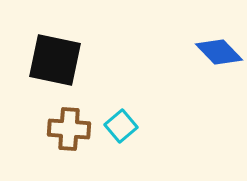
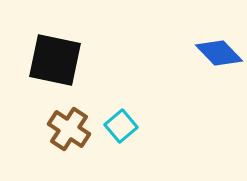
blue diamond: moved 1 px down
brown cross: rotated 30 degrees clockwise
